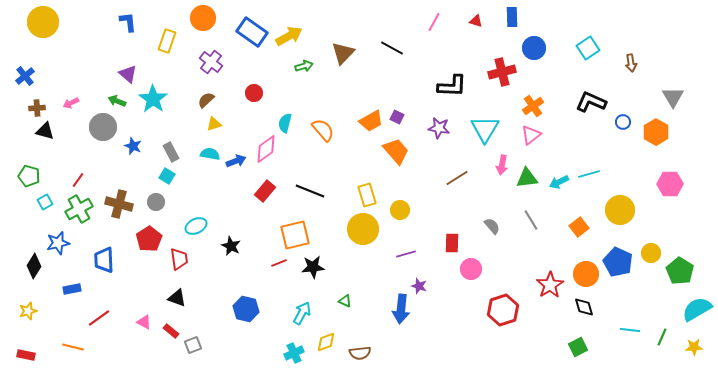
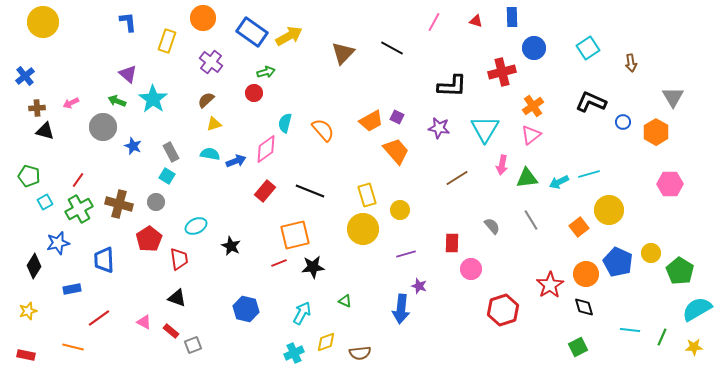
green arrow at (304, 66): moved 38 px left, 6 px down
yellow circle at (620, 210): moved 11 px left
